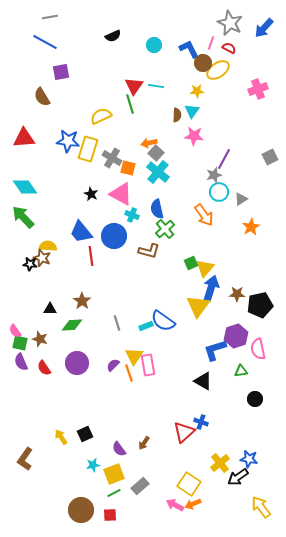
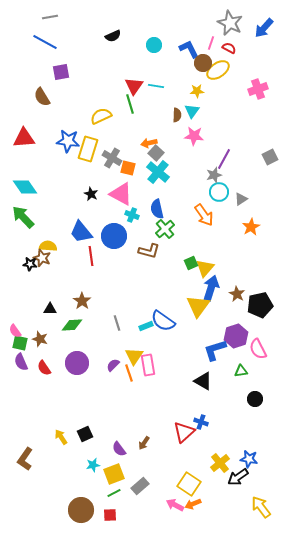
brown star at (237, 294): rotated 28 degrees clockwise
pink semicircle at (258, 349): rotated 15 degrees counterclockwise
